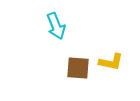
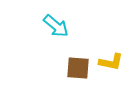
cyan arrow: rotated 28 degrees counterclockwise
